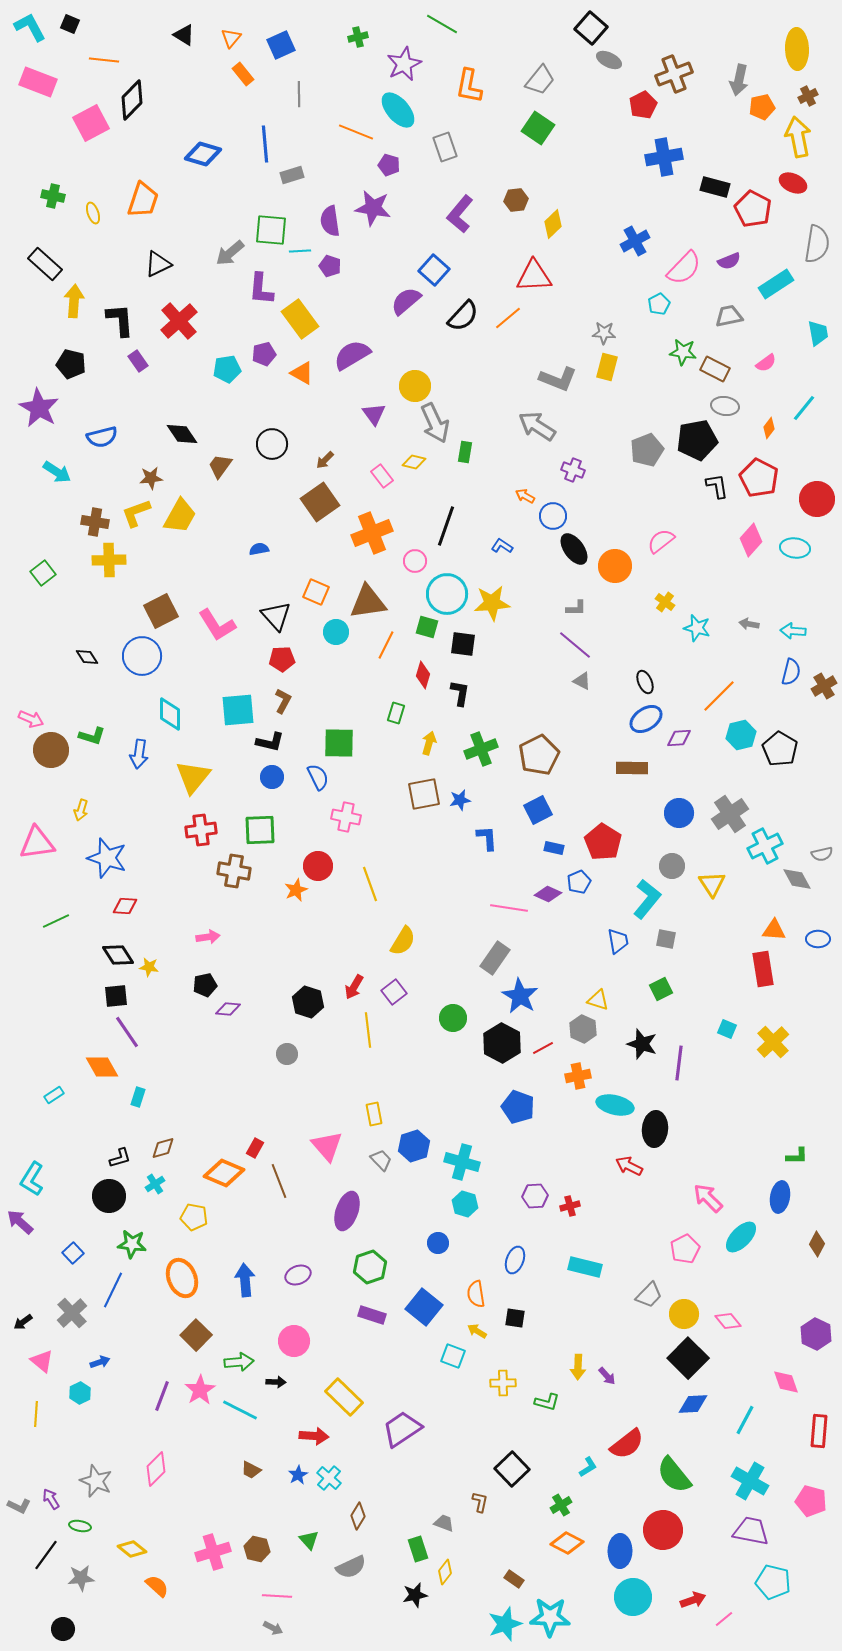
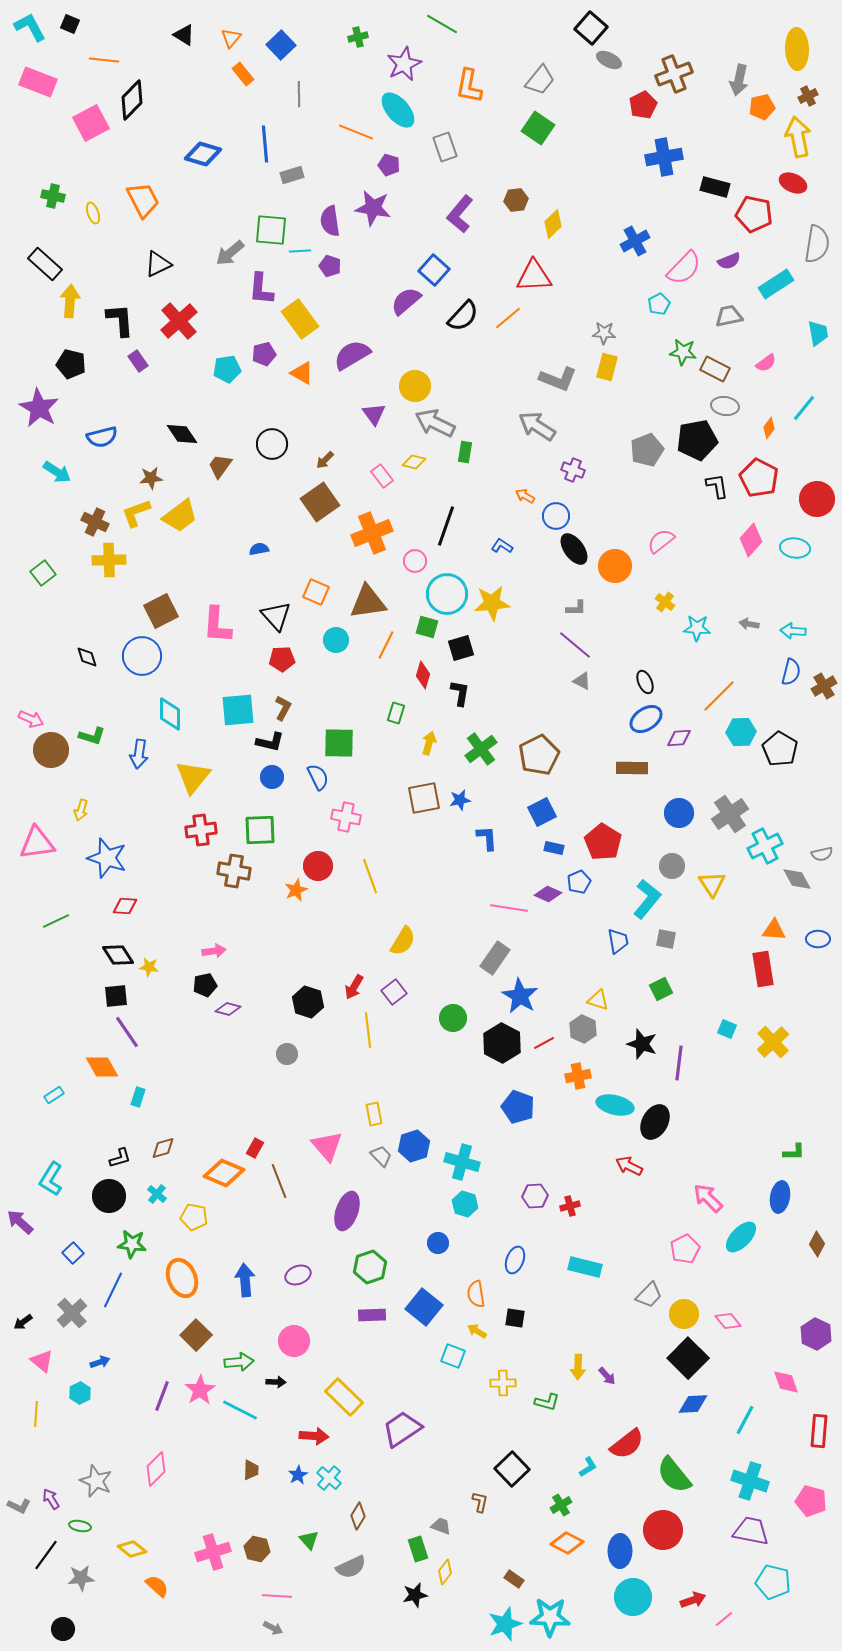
blue square at (281, 45): rotated 20 degrees counterclockwise
orange trapezoid at (143, 200): rotated 45 degrees counterclockwise
red pentagon at (753, 209): moved 1 px right, 5 px down; rotated 15 degrees counterclockwise
yellow arrow at (74, 301): moved 4 px left
gray arrow at (435, 423): rotated 141 degrees clockwise
yellow trapezoid at (180, 516): rotated 24 degrees clockwise
blue circle at (553, 516): moved 3 px right
brown cross at (95, 522): rotated 16 degrees clockwise
pink L-shape at (217, 625): rotated 36 degrees clockwise
cyan star at (697, 628): rotated 12 degrees counterclockwise
cyan circle at (336, 632): moved 8 px down
black square at (463, 644): moved 2 px left, 4 px down; rotated 24 degrees counterclockwise
black diamond at (87, 657): rotated 15 degrees clockwise
brown L-shape at (283, 701): moved 7 px down
cyan hexagon at (741, 735): moved 3 px up; rotated 12 degrees clockwise
green cross at (481, 749): rotated 16 degrees counterclockwise
brown square at (424, 794): moved 4 px down
blue square at (538, 810): moved 4 px right, 2 px down
yellow line at (370, 884): moved 8 px up
pink arrow at (208, 937): moved 6 px right, 14 px down
purple diamond at (228, 1009): rotated 10 degrees clockwise
red line at (543, 1048): moved 1 px right, 5 px up
black ellipse at (655, 1129): moved 7 px up; rotated 24 degrees clockwise
green L-shape at (797, 1156): moved 3 px left, 4 px up
gray trapezoid at (381, 1160): moved 4 px up
cyan L-shape at (32, 1179): moved 19 px right
cyan cross at (155, 1184): moved 2 px right, 10 px down; rotated 18 degrees counterclockwise
purple rectangle at (372, 1315): rotated 20 degrees counterclockwise
brown trapezoid at (251, 1470): rotated 115 degrees counterclockwise
cyan cross at (750, 1481): rotated 12 degrees counterclockwise
gray trapezoid at (444, 1523): moved 3 px left, 3 px down
